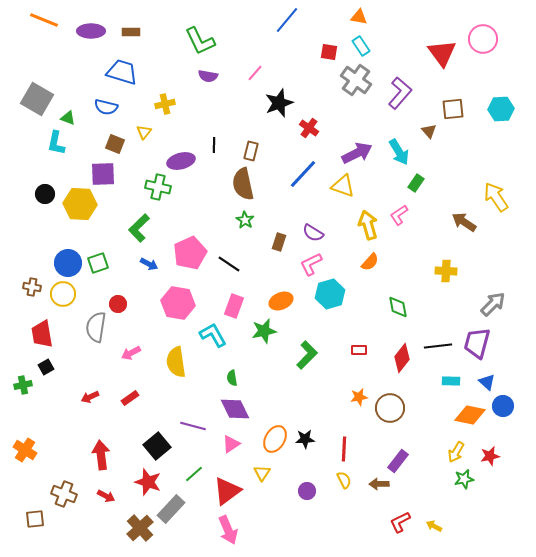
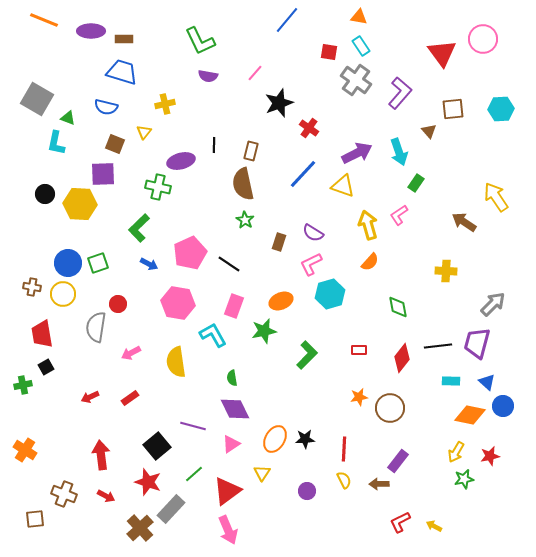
brown rectangle at (131, 32): moved 7 px left, 7 px down
cyan arrow at (399, 152): rotated 12 degrees clockwise
